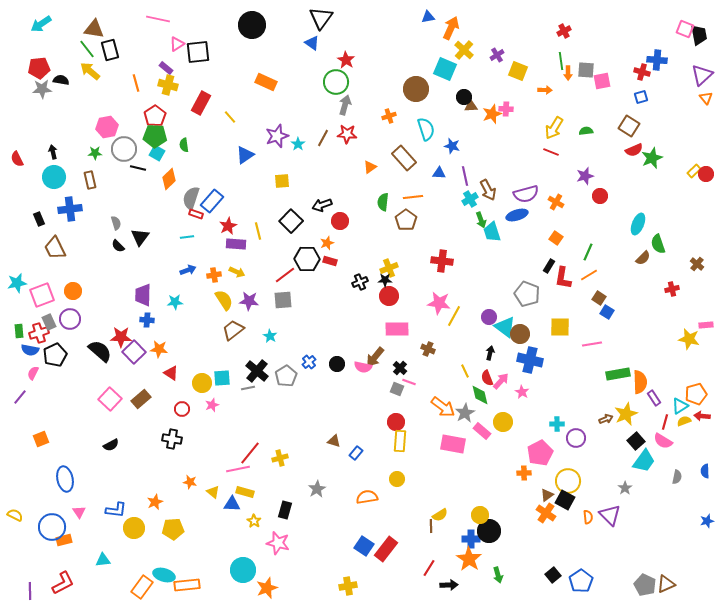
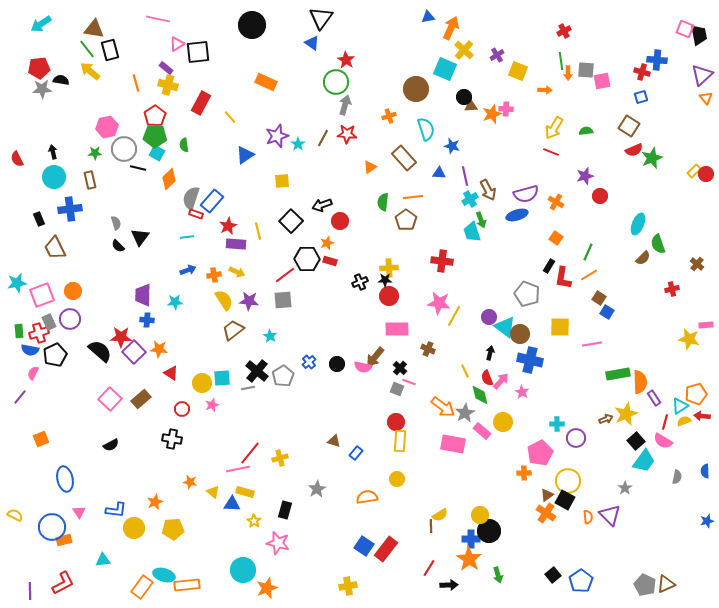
cyan trapezoid at (492, 232): moved 20 px left
yellow cross at (389, 268): rotated 18 degrees clockwise
gray pentagon at (286, 376): moved 3 px left
